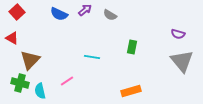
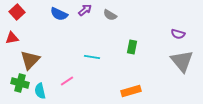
red triangle: rotated 40 degrees counterclockwise
